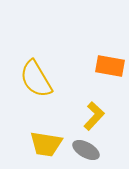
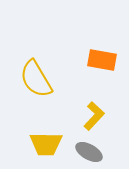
orange rectangle: moved 8 px left, 6 px up
yellow trapezoid: rotated 8 degrees counterclockwise
gray ellipse: moved 3 px right, 2 px down
